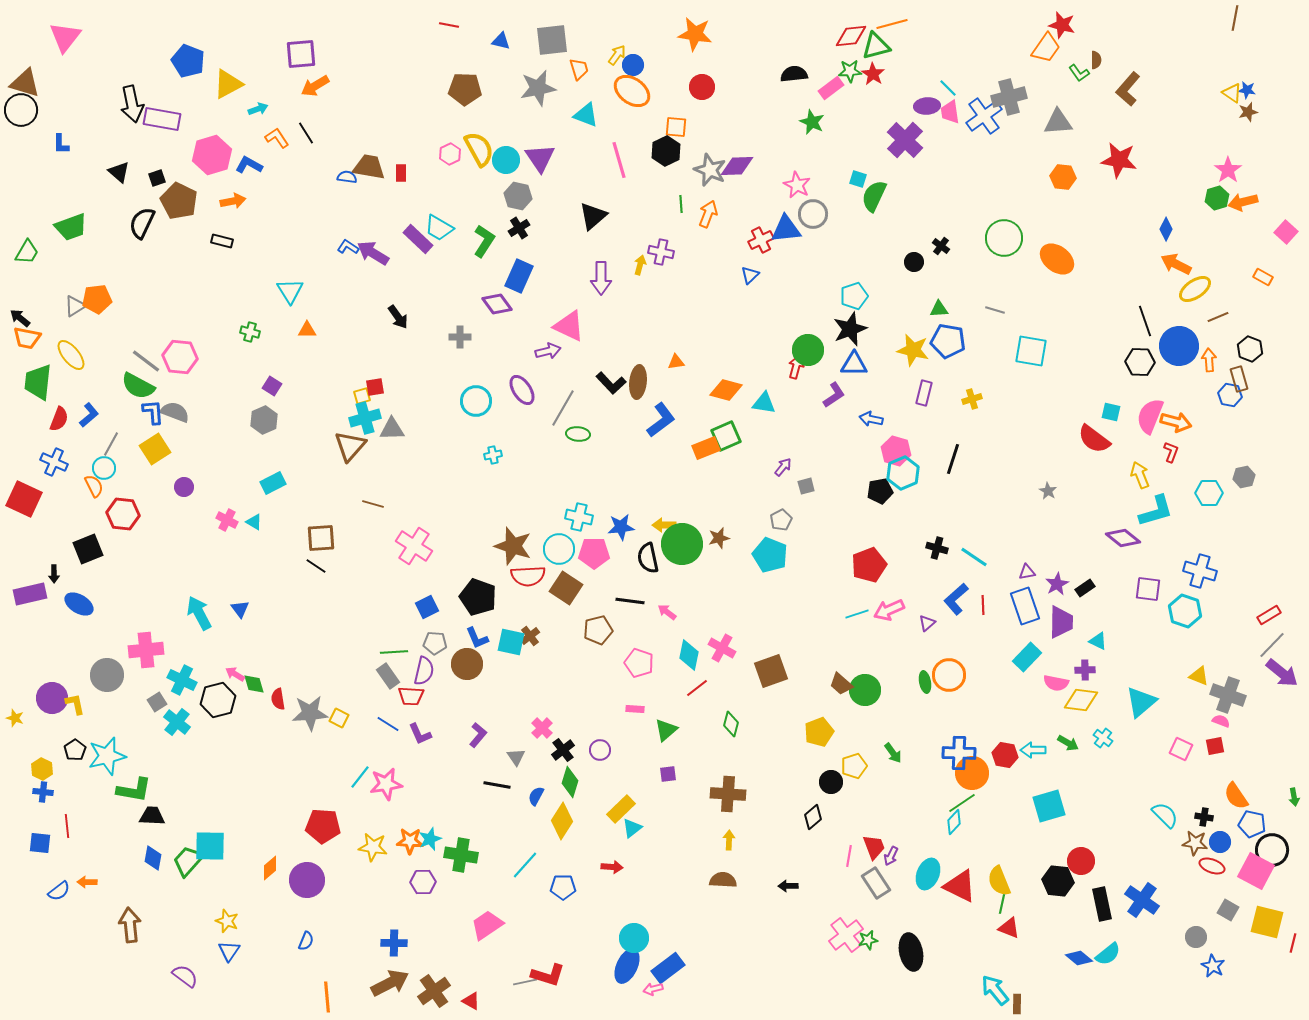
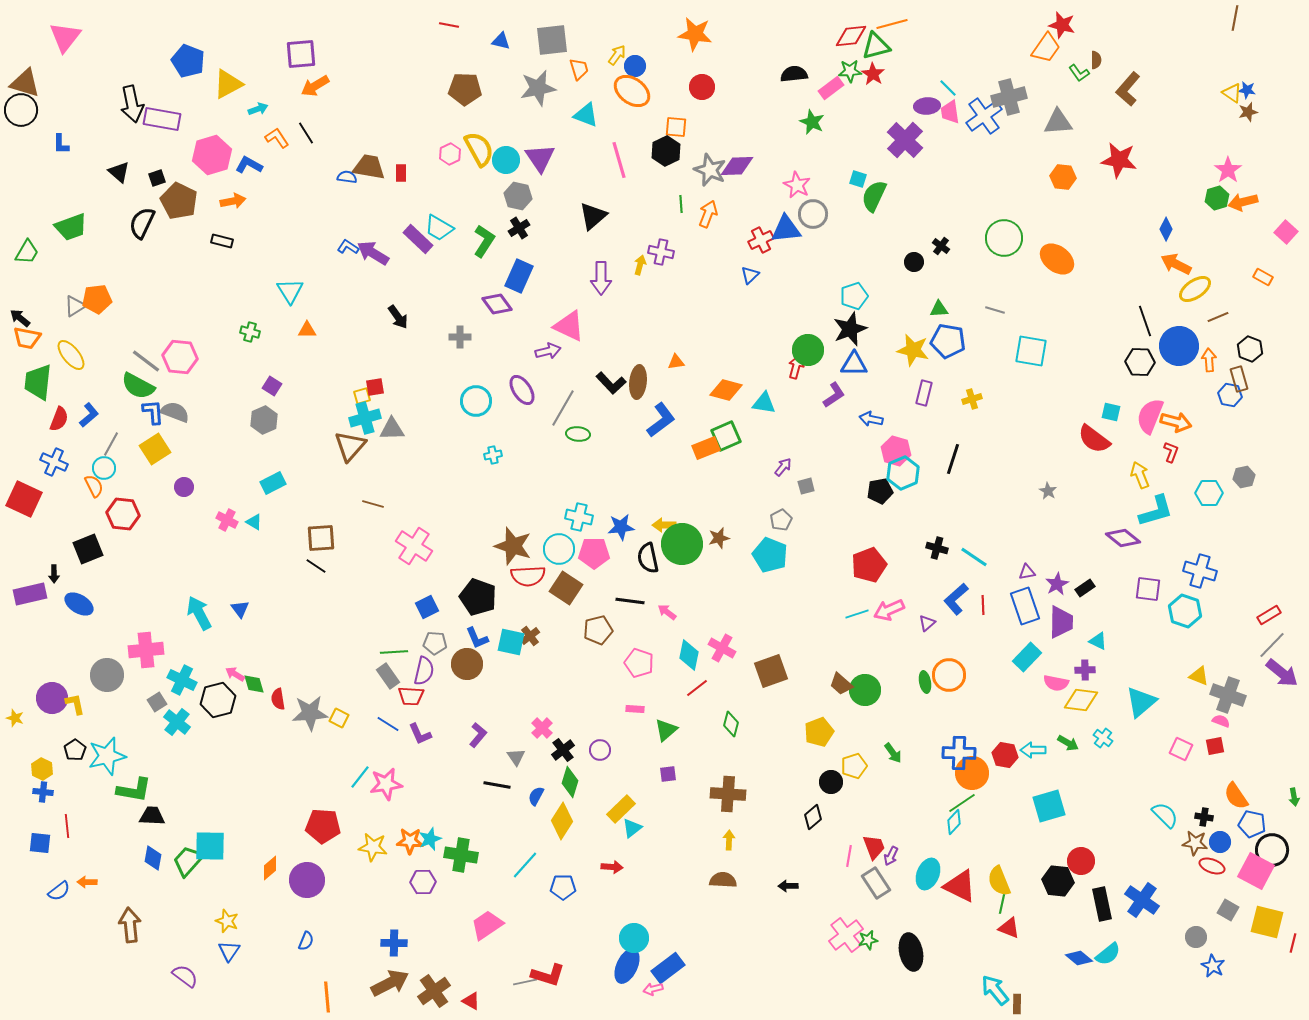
blue circle at (633, 65): moved 2 px right, 1 px down
